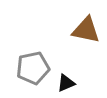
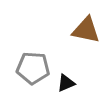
gray pentagon: rotated 16 degrees clockwise
